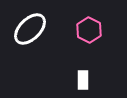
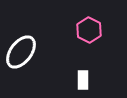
white ellipse: moved 9 px left, 23 px down; rotated 8 degrees counterclockwise
